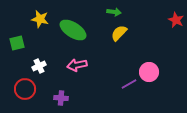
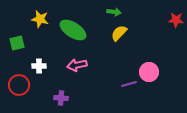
red star: rotated 21 degrees counterclockwise
white cross: rotated 24 degrees clockwise
purple line: rotated 14 degrees clockwise
red circle: moved 6 px left, 4 px up
